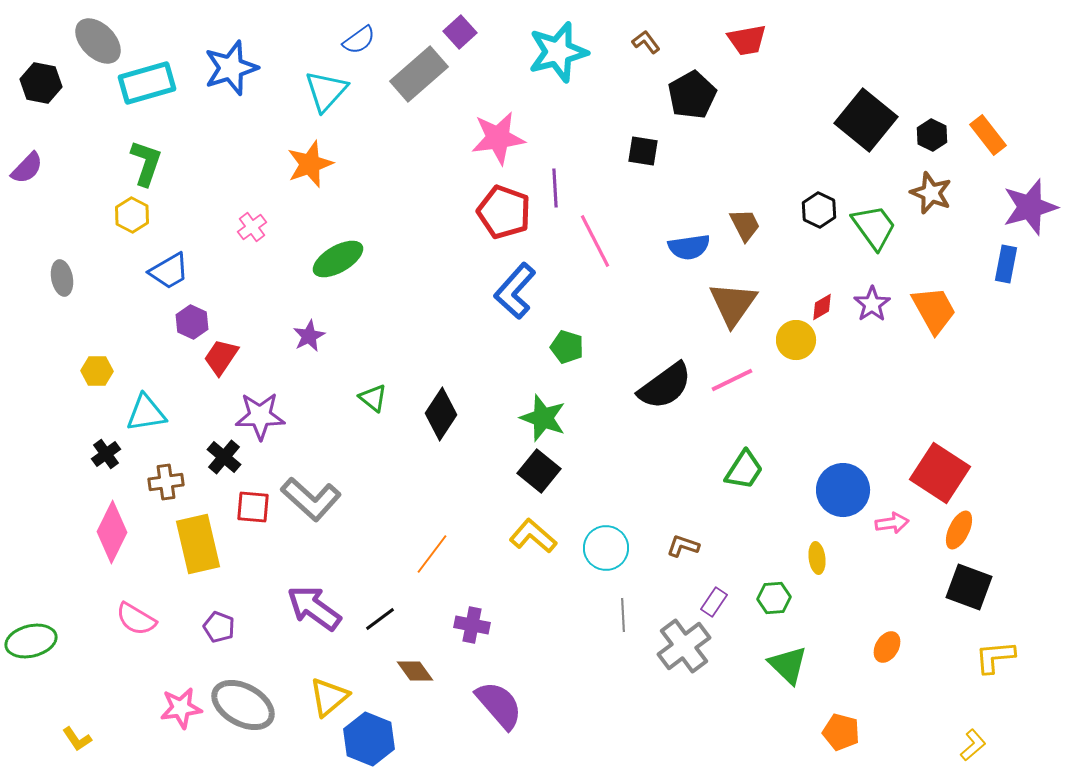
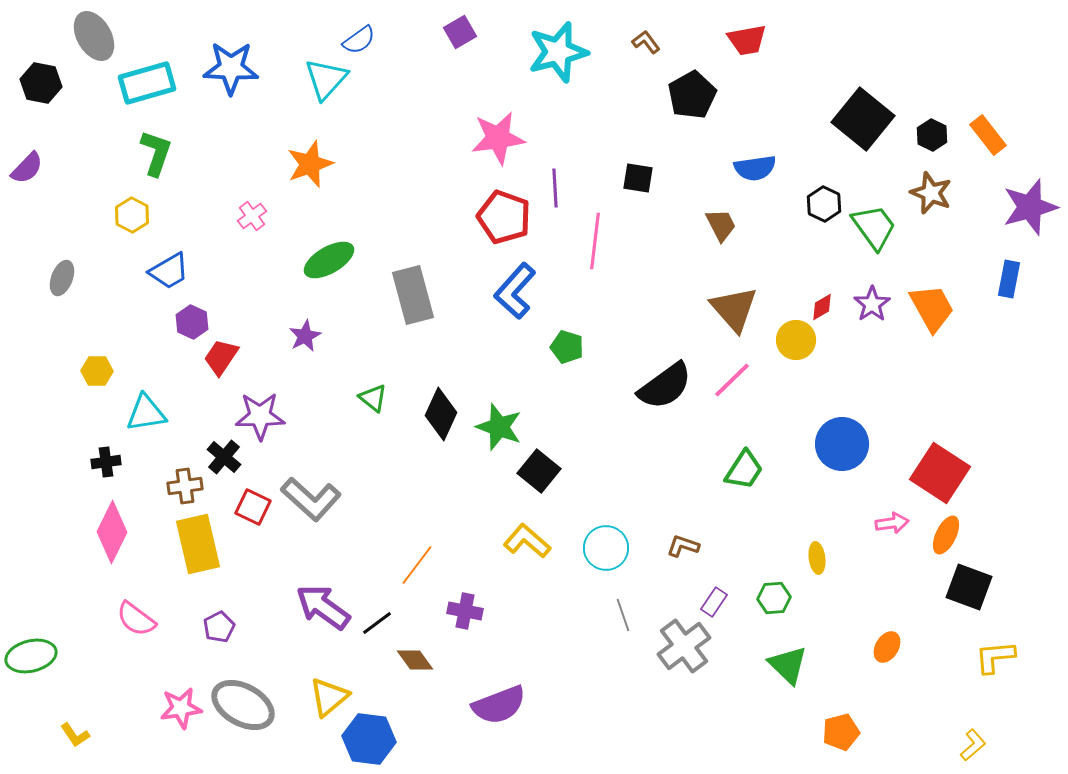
purple square at (460, 32): rotated 12 degrees clockwise
gray ellipse at (98, 41): moved 4 px left, 5 px up; rotated 15 degrees clockwise
blue star at (231, 68): rotated 20 degrees clockwise
gray rectangle at (419, 74): moved 6 px left, 221 px down; rotated 64 degrees counterclockwise
cyan triangle at (326, 91): moved 12 px up
black square at (866, 120): moved 3 px left, 1 px up
black square at (643, 151): moved 5 px left, 27 px down
green L-shape at (146, 163): moved 10 px right, 10 px up
black hexagon at (819, 210): moved 5 px right, 6 px up
red pentagon at (504, 212): moved 5 px down
brown trapezoid at (745, 225): moved 24 px left
pink cross at (252, 227): moved 11 px up
pink line at (595, 241): rotated 34 degrees clockwise
blue semicircle at (689, 247): moved 66 px right, 79 px up
green ellipse at (338, 259): moved 9 px left, 1 px down
blue rectangle at (1006, 264): moved 3 px right, 15 px down
gray ellipse at (62, 278): rotated 32 degrees clockwise
brown triangle at (733, 304): moved 1 px right, 5 px down; rotated 16 degrees counterclockwise
orange trapezoid at (934, 310): moved 2 px left, 2 px up
purple star at (309, 336): moved 4 px left
pink line at (732, 380): rotated 18 degrees counterclockwise
black diamond at (441, 414): rotated 9 degrees counterclockwise
green star at (543, 418): moved 44 px left, 9 px down
black cross at (106, 454): moved 8 px down; rotated 28 degrees clockwise
brown cross at (166, 482): moved 19 px right, 4 px down
blue circle at (843, 490): moved 1 px left, 46 px up
red square at (253, 507): rotated 21 degrees clockwise
orange ellipse at (959, 530): moved 13 px left, 5 px down
yellow L-shape at (533, 536): moved 6 px left, 5 px down
orange line at (432, 554): moved 15 px left, 11 px down
purple arrow at (314, 608): moved 9 px right, 1 px up
gray line at (623, 615): rotated 16 degrees counterclockwise
pink semicircle at (136, 619): rotated 6 degrees clockwise
black line at (380, 619): moved 3 px left, 4 px down
purple cross at (472, 625): moved 7 px left, 14 px up
purple pentagon at (219, 627): rotated 24 degrees clockwise
green ellipse at (31, 641): moved 15 px down
brown diamond at (415, 671): moved 11 px up
purple semicircle at (499, 705): rotated 110 degrees clockwise
orange pentagon at (841, 732): rotated 30 degrees counterclockwise
yellow L-shape at (77, 739): moved 2 px left, 4 px up
blue hexagon at (369, 739): rotated 15 degrees counterclockwise
